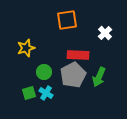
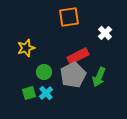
orange square: moved 2 px right, 3 px up
red rectangle: moved 1 px down; rotated 30 degrees counterclockwise
cyan cross: rotated 16 degrees clockwise
